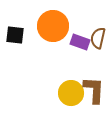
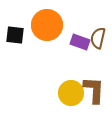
orange circle: moved 6 px left, 1 px up
